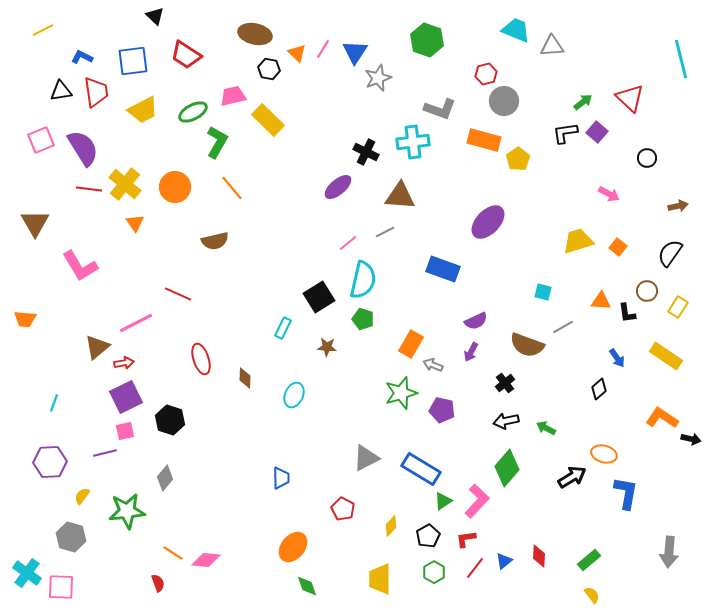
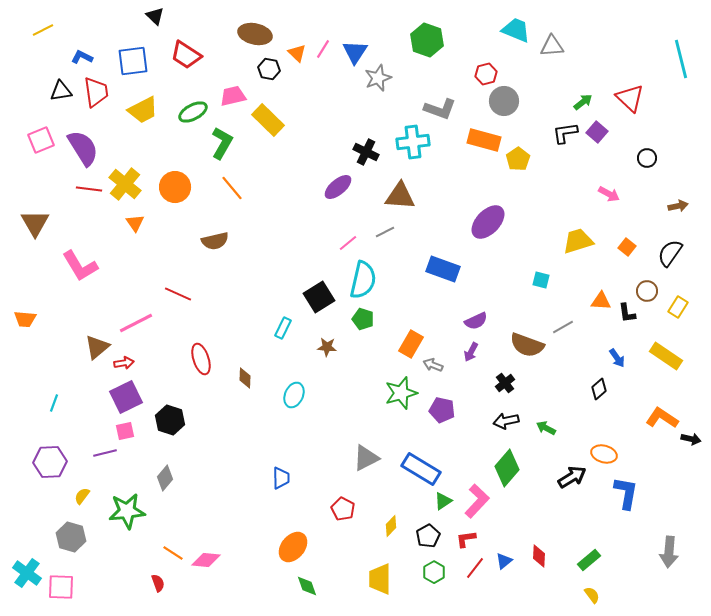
green L-shape at (217, 142): moved 5 px right, 1 px down
orange square at (618, 247): moved 9 px right
cyan square at (543, 292): moved 2 px left, 12 px up
